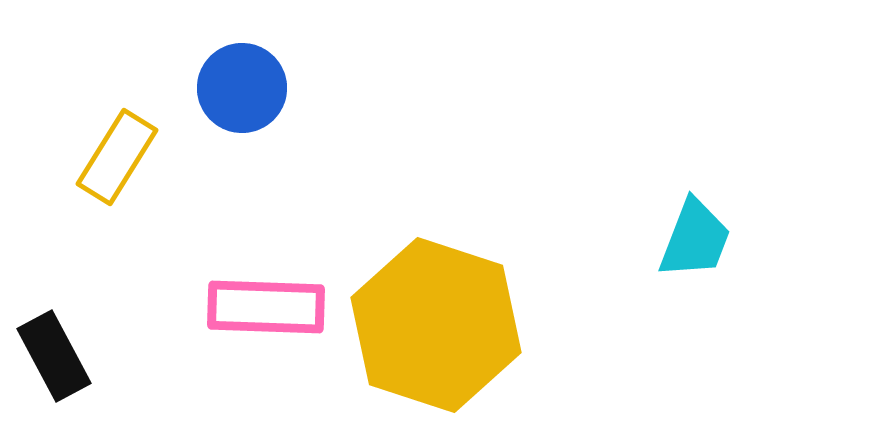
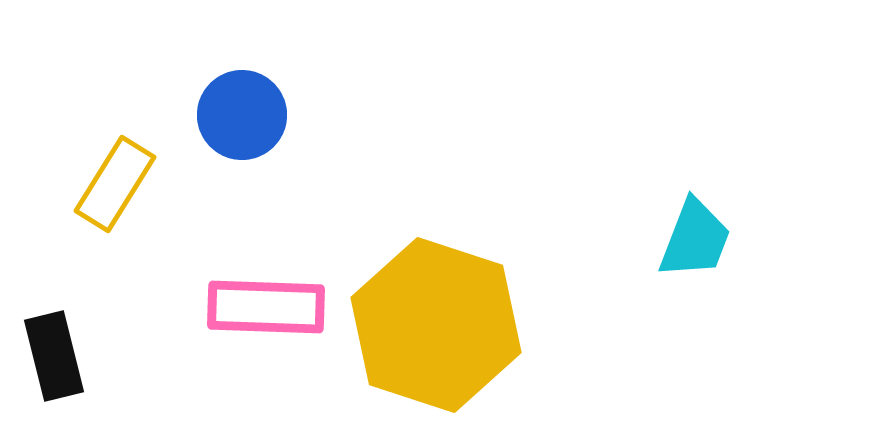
blue circle: moved 27 px down
yellow rectangle: moved 2 px left, 27 px down
black rectangle: rotated 14 degrees clockwise
